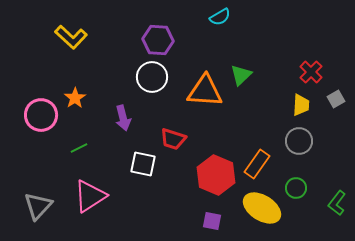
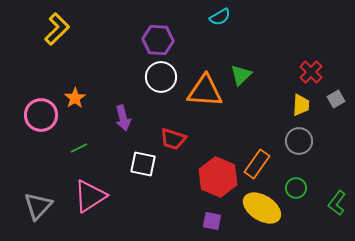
yellow L-shape: moved 14 px left, 8 px up; rotated 88 degrees counterclockwise
white circle: moved 9 px right
red hexagon: moved 2 px right, 2 px down
